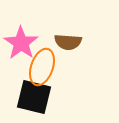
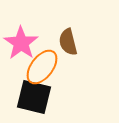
brown semicircle: rotated 72 degrees clockwise
orange ellipse: rotated 18 degrees clockwise
